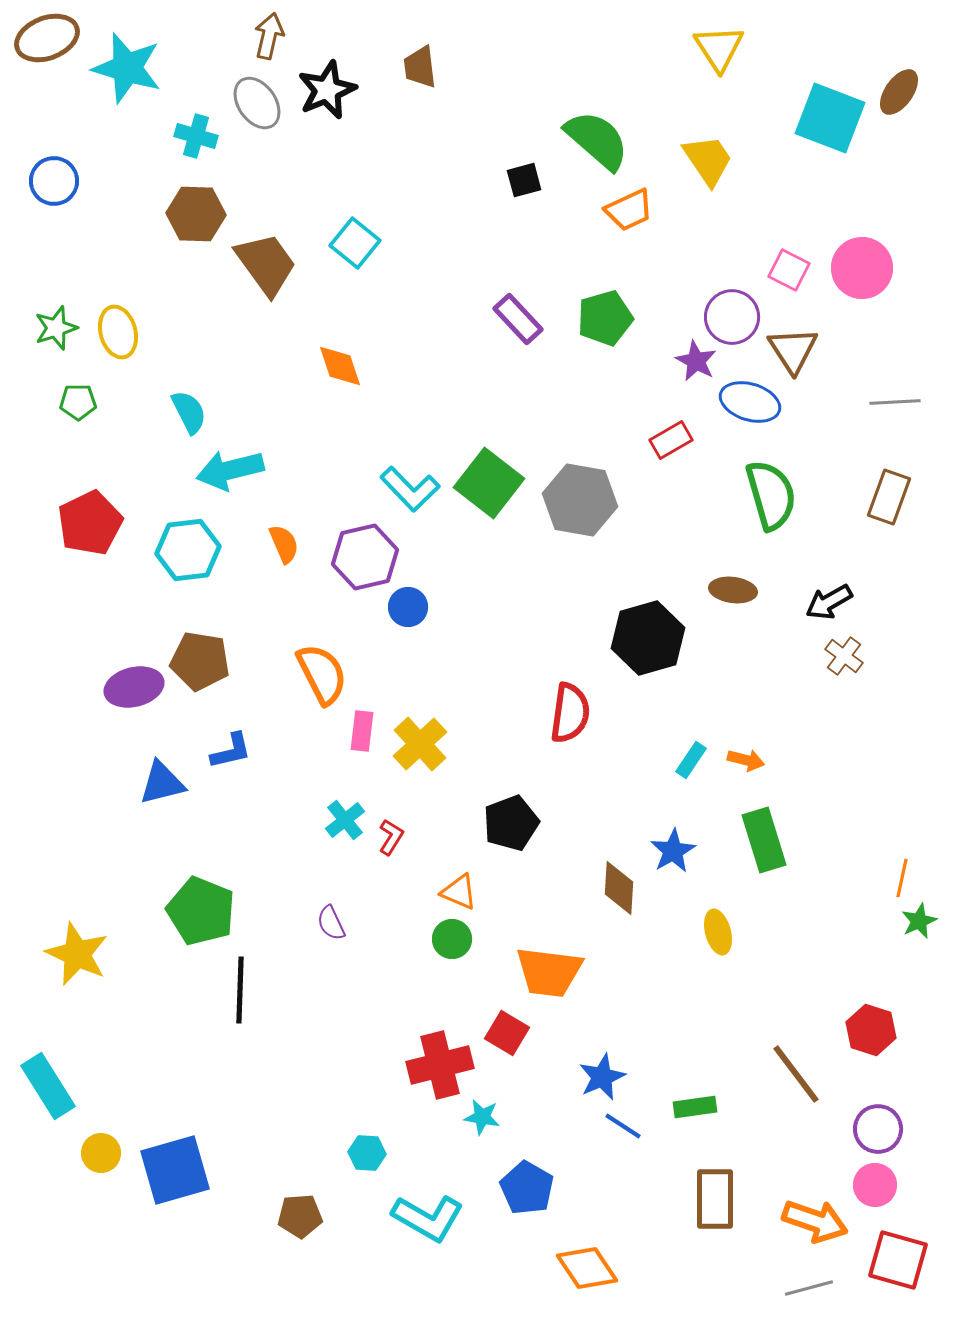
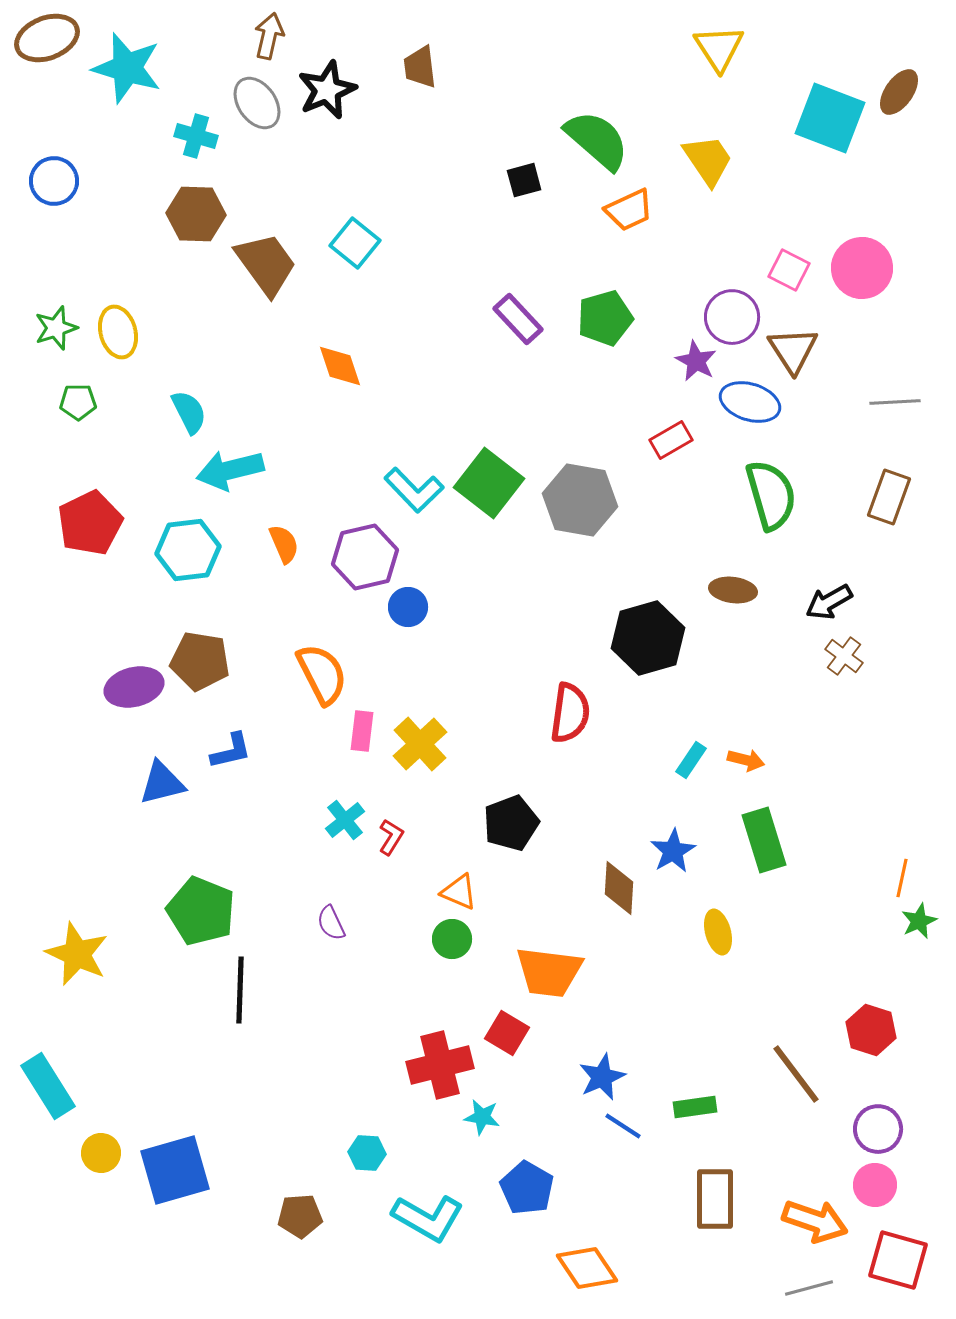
cyan L-shape at (410, 489): moved 4 px right, 1 px down
